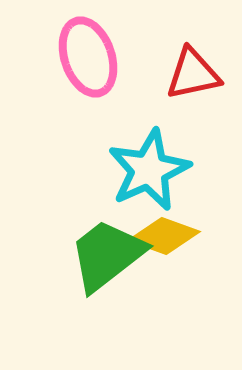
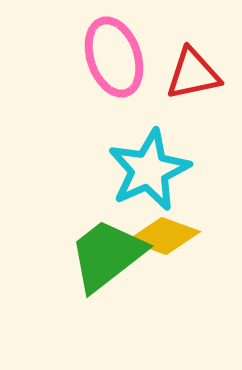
pink ellipse: moved 26 px right
